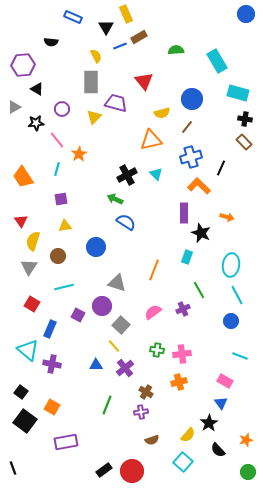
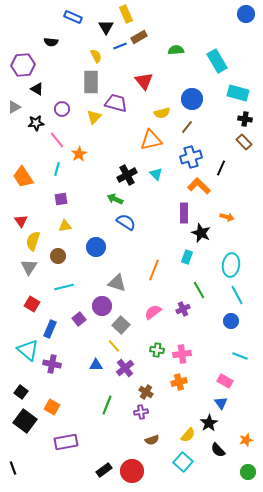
purple square at (78, 315): moved 1 px right, 4 px down; rotated 24 degrees clockwise
